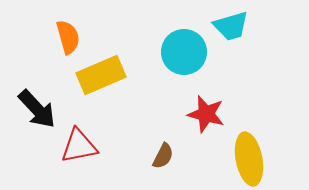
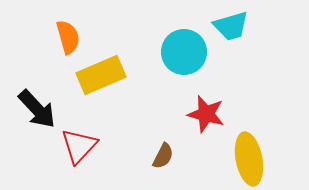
red triangle: rotated 36 degrees counterclockwise
